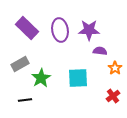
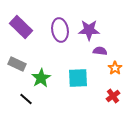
purple rectangle: moved 6 px left, 1 px up
gray rectangle: moved 3 px left; rotated 54 degrees clockwise
black line: moved 1 px right, 1 px up; rotated 48 degrees clockwise
